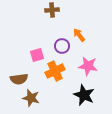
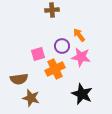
pink square: moved 1 px right, 1 px up
pink star: moved 7 px left, 9 px up
orange cross: moved 2 px up
black star: moved 2 px left, 1 px up
